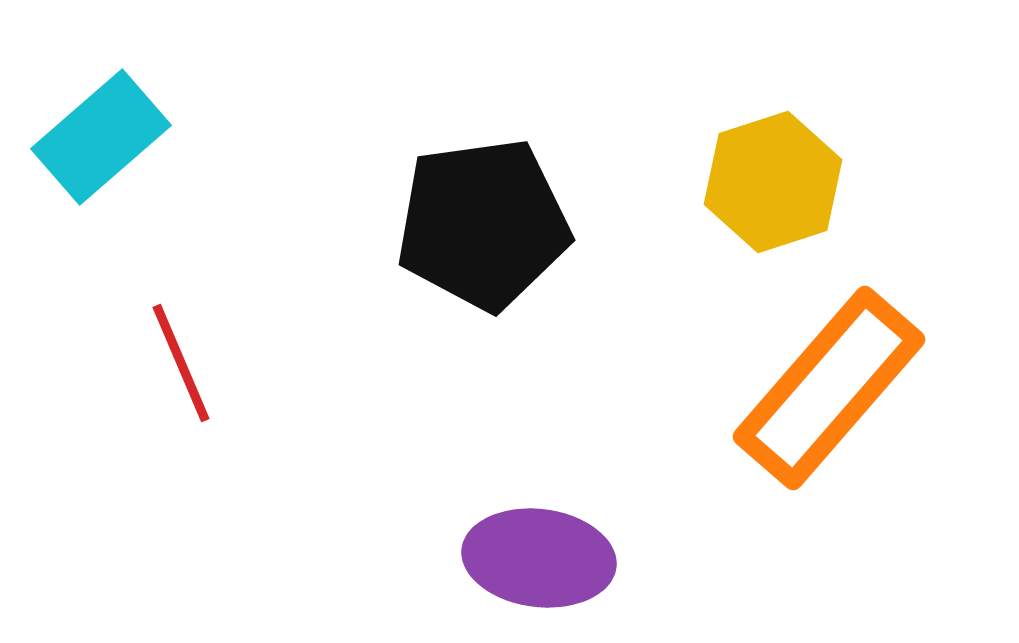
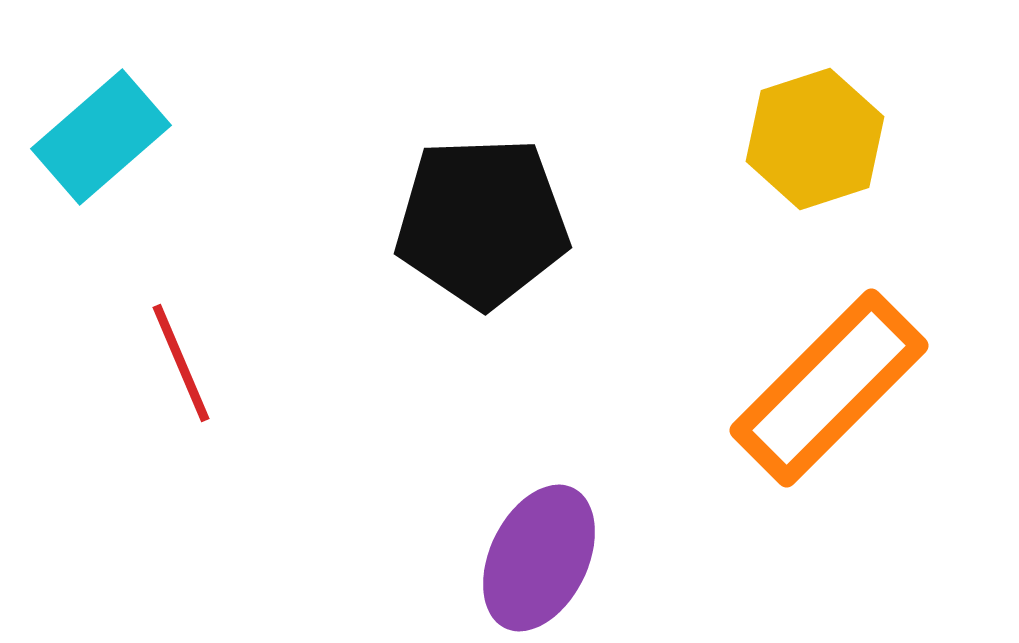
yellow hexagon: moved 42 px right, 43 px up
black pentagon: moved 1 px left, 2 px up; rotated 6 degrees clockwise
orange rectangle: rotated 4 degrees clockwise
purple ellipse: rotated 71 degrees counterclockwise
